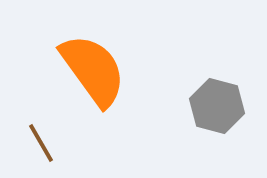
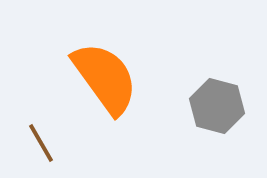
orange semicircle: moved 12 px right, 8 px down
